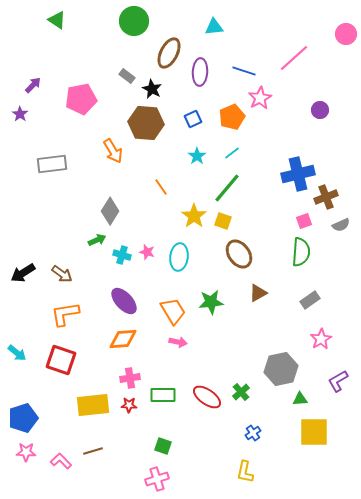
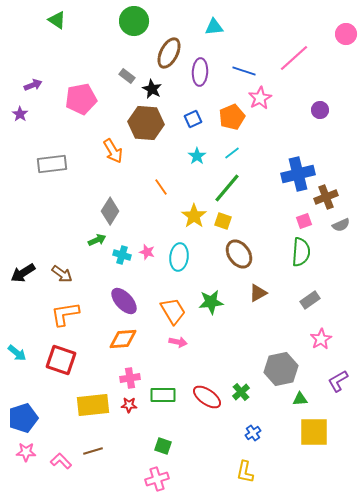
purple arrow at (33, 85): rotated 24 degrees clockwise
